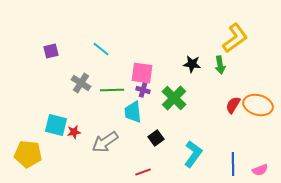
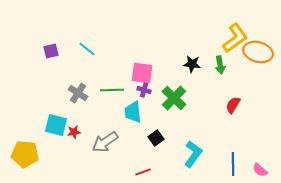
cyan line: moved 14 px left
gray cross: moved 3 px left, 10 px down
purple cross: moved 1 px right
orange ellipse: moved 53 px up
yellow pentagon: moved 3 px left
pink semicircle: rotated 63 degrees clockwise
